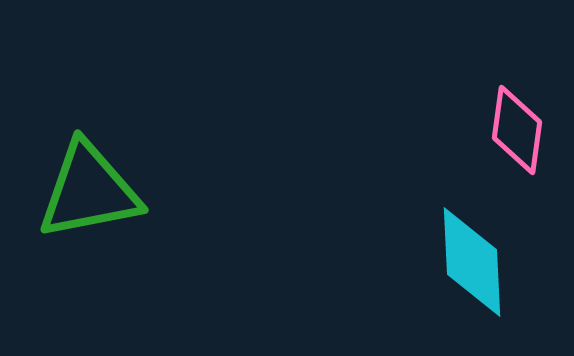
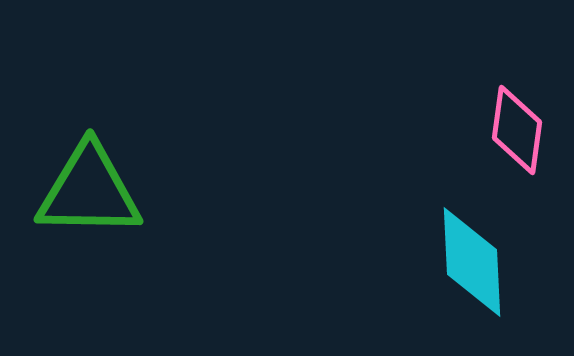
green triangle: rotated 12 degrees clockwise
